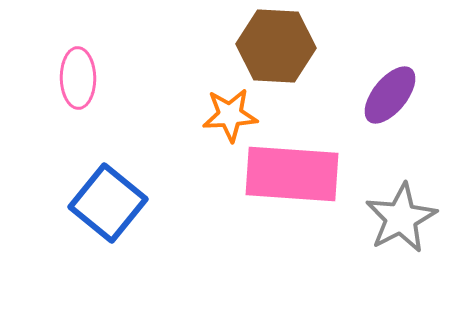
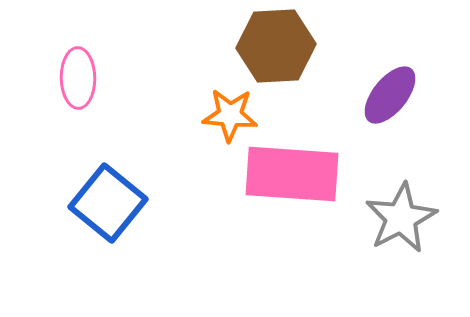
brown hexagon: rotated 6 degrees counterclockwise
orange star: rotated 8 degrees clockwise
